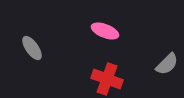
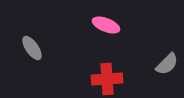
pink ellipse: moved 1 px right, 6 px up
red cross: rotated 24 degrees counterclockwise
